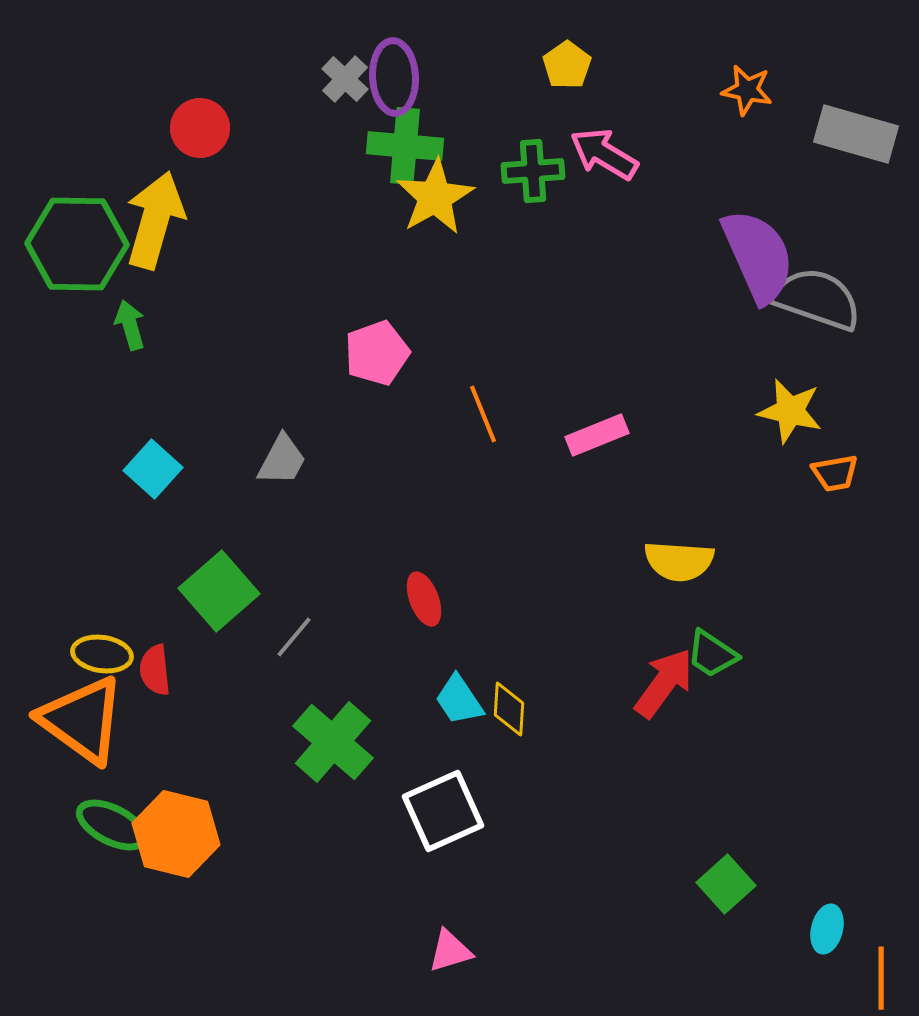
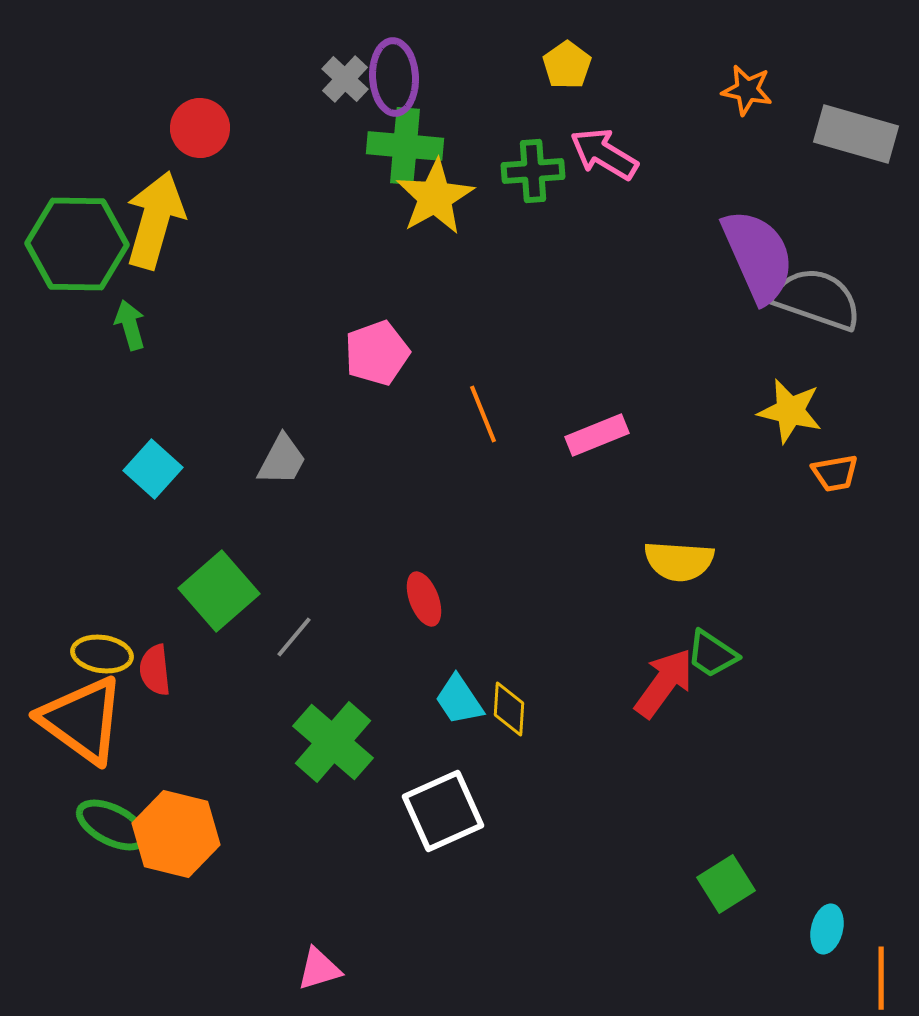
green square at (726, 884): rotated 10 degrees clockwise
pink triangle at (450, 951): moved 131 px left, 18 px down
